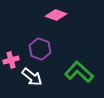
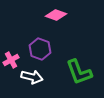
pink cross: rotated 14 degrees counterclockwise
green L-shape: rotated 152 degrees counterclockwise
white arrow: rotated 25 degrees counterclockwise
